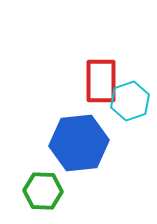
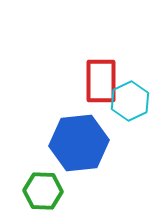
cyan hexagon: rotated 6 degrees counterclockwise
